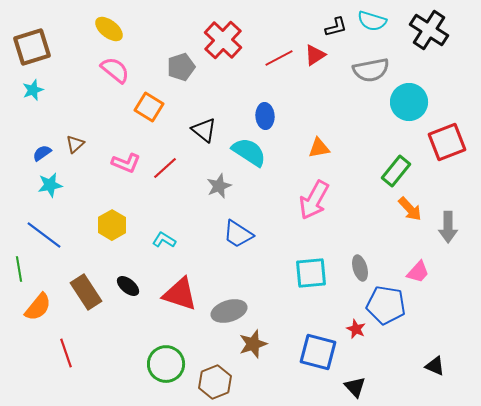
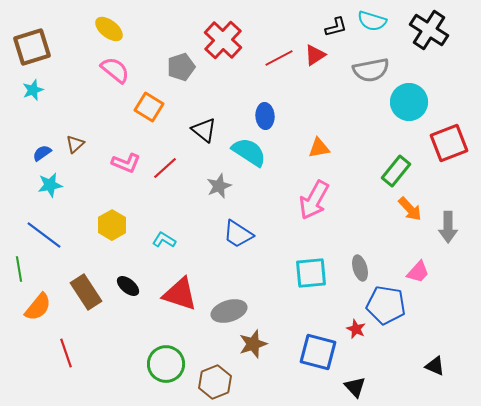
red square at (447, 142): moved 2 px right, 1 px down
